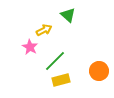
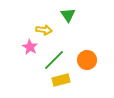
green triangle: rotated 14 degrees clockwise
yellow arrow: rotated 35 degrees clockwise
green line: moved 1 px left, 1 px up
orange circle: moved 12 px left, 11 px up
